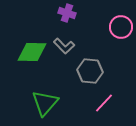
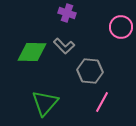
pink line: moved 2 px left, 1 px up; rotated 15 degrees counterclockwise
